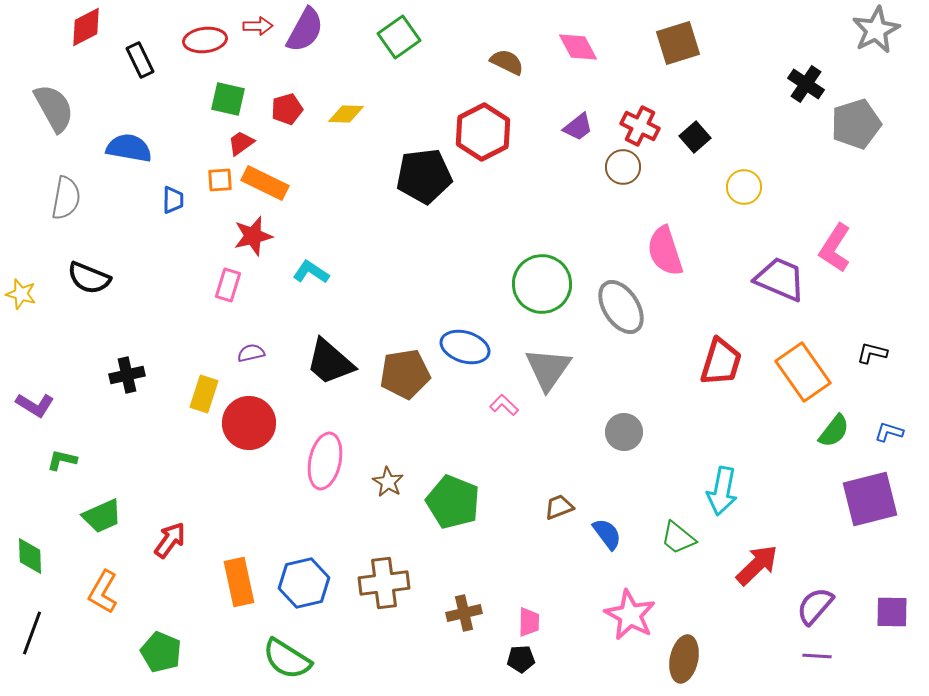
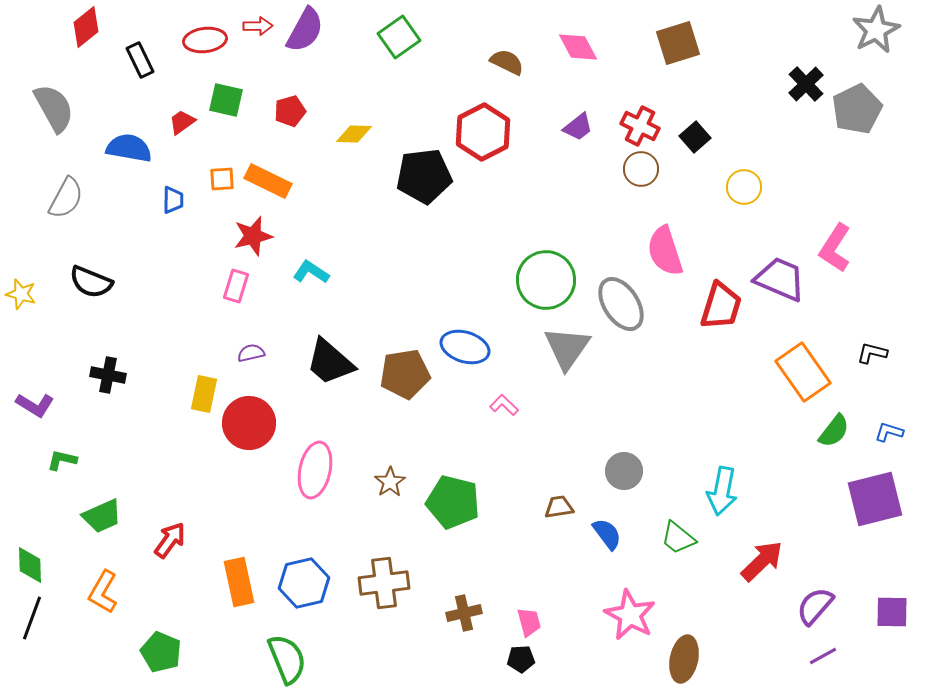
red diamond at (86, 27): rotated 12 degrees counterclockwise
black cross at (806, 84): rotated 12 degrees clockwise
green square at (228, 99): moved 2 px left, 1 px down
red pentagon at (287, 109): moved 3 px right, 2 px down
yellow diamond at (346, 114): moved 8 px right, 20 px down
gray pentagon at (856, 124): moved 1 px right, 15 px up; rotated 9 degrees counterclockwise
red trapezoid at (241, 143): moved 59 px left, 21 px up
brown circle at (623, 167): moved 18 px right, 2 px down
orange square at (220, 180): moved 2 px right, 1 px up
orange rectangle at (265, 183): moved 3 px right, 2 px up
gray semicircle at (66, 198): rotated 18 degrees clockwise
black semicircle at (89, 278): moved 2 px right, 4 px down
green circle at (542, 284): moved 4 px right, 4 px up
pink rectangle at (228, 285): moved 8 px right, 1 px down
gray ellipse at (621, 307): moved 3 px up
red trapezoid at (721, 362): moved 56 px up
gray triangle at (548, 369): moved 19 px right, 21 px up
black cross at (127, 375): moved 19 px left; rotated 24 degrees clockwise
yellow rectangle at (204, 394): rotated 6 degrees counterclockwise
gray circle at (624, 432): moved 39 px down
pink ellipse at (325, 461): moved 10 px left, 9 px down
brown star at (388, 482): moved 2 px right; rotated 8 degrees clockwise
purple square at (870, 499): moved 5 px right
green pentagon at (453, 502): rotated 8 degrees counterclockwise
brown trapezoid at (559, 507): rotated 12 degrees clockwise
green diamond at (30, 556): moved 9 px down
red arrow at (757, 565): moved 5 px right, 4 px up
pink trapezoid at (529, 622): rotated 16 degrees counterclockwise
black line at (32, 633): moved 15 px up
purple line at (817, 656): moved 6 px right; rotated 32 degrees counterclockwise
green semicircle at (287, 659): rotated 144 degrees counterclockwise
